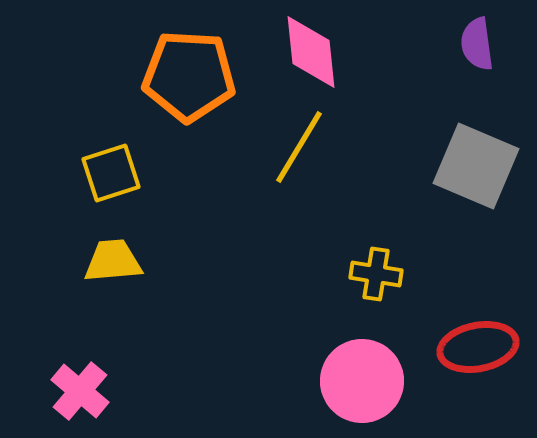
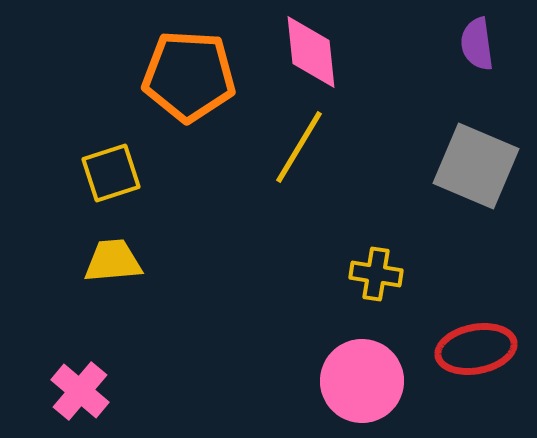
red ellipse: moved 2 px left, 2 px down
